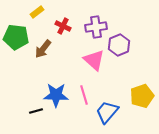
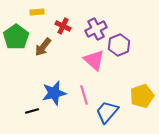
yellow rectangle: rotated 32 degrees clockwise
purple cross: moved 2 px down; rotated 20 degrees counterclockwise
green pentagon: rotated 30 degrees clockwise
brown arrow: moved 2 px up
blue star: moved 2 px left, 2 px up; rotated 15 degrees counterclockwise
black line: moved 4 px left
